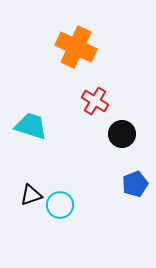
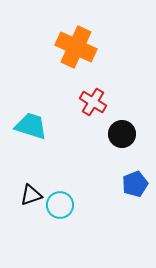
red cross: moved 2 px left, 1 px down
